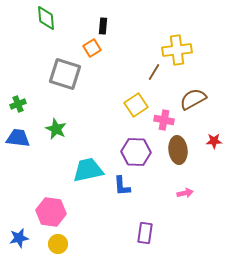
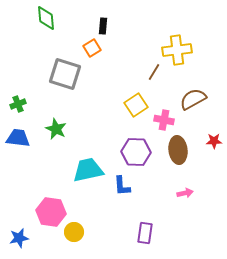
yellow circle: moved 16 px right, 12 px up
